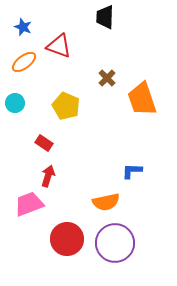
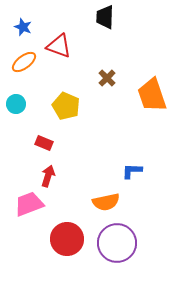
orange trapezoid: moved 10 px right, 4 px up
cyan circle: moved 1 px right, 1 px down
red rectangle: rotated 12 degrees counterclockwise
purple circle: moved 2 px right
